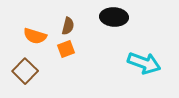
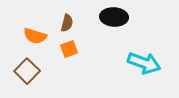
brown semicircle: moved 1 px left, 3 px up
orange square: moved 3 px right
brown square: moved 2 px right
